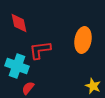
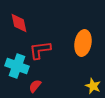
orange ellipse: moved 3 px down
red semicircle: moved 7 px right, 2 px up
